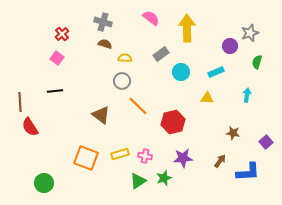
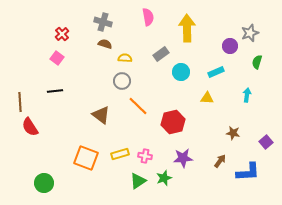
pink semicircle: moved 3 px left, 1 px up; rotated 42 degrees clockwise
